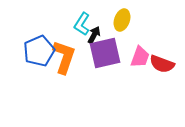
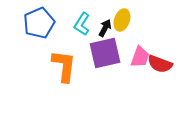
black arrow: moved 11 px right, 7 px up
blue pentagon: moved 28 px up
orange L-shape: moved 9 px down; rotated 12 degrees counterclockwise
red semicircle: moved 2 px left
